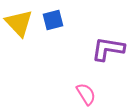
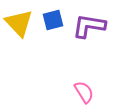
purple L-shape: moved 19 px left, 23 px up
pink semicircle: moved 2 px left, 2 px up
